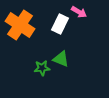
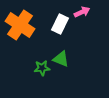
pink arrow: moved 3 px right; rotated 56 degrees counterclockwise
